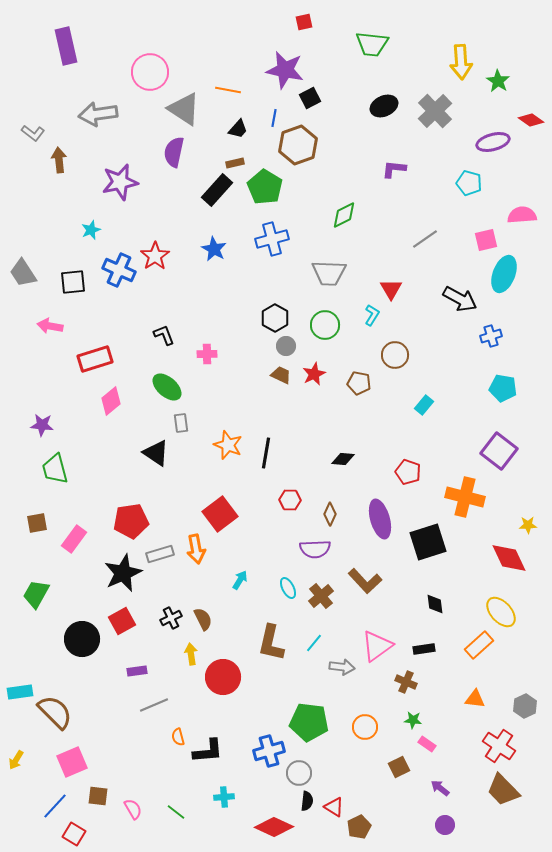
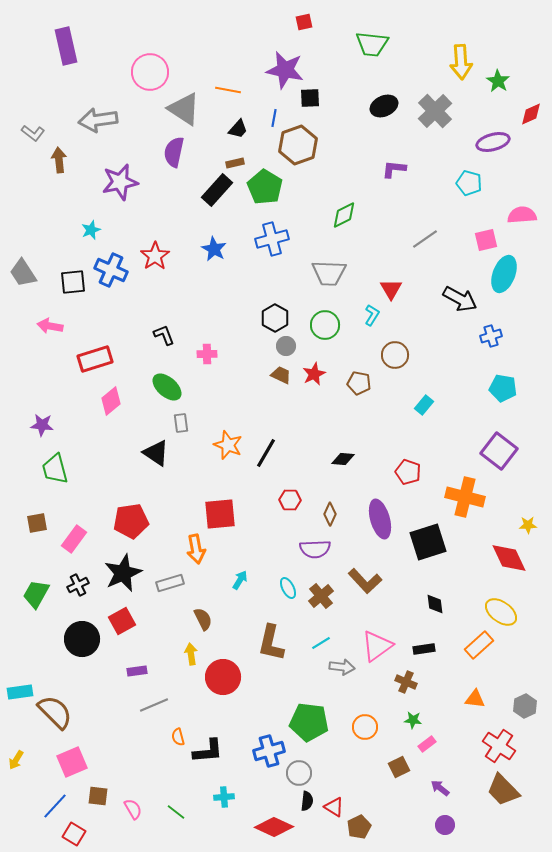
black square at (310, 98): rotated 25 degrees clockwise
gray arrow at (98, 114): moved 6 px down
red diamond at (531, 120): moved 6 px up; rotated 60 degrees counterclockwise
blue cross at (119, 270): moved 8 px left
black line at (266, 453): rotated 20 degrees clockwise
red square at (220, 514): rotated 32 degrees clockwise
gray rectangle at (160, 554): moved 10 px right, 29 px down
yellow ellipse at (501, 612): rotated 12 degrees counterclockwise
black cross at (171, 618): moved 93 px left, 33 px up
cyan line at (314, 643): moved 7 px right; rotated 18 degrees clockwise
pink rectangle at (427, 744): rotated 72 degrees counterclockwise
